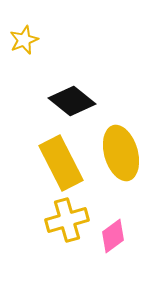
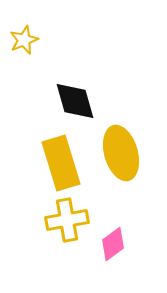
black diamond: moved 3 px right; rotated 36 degrees clockwise
yellow rectangle: rotated 10 degrees clockwise
yellow cross: rotated 6 degrees clockwise
pink diamond: moved 8 px down
